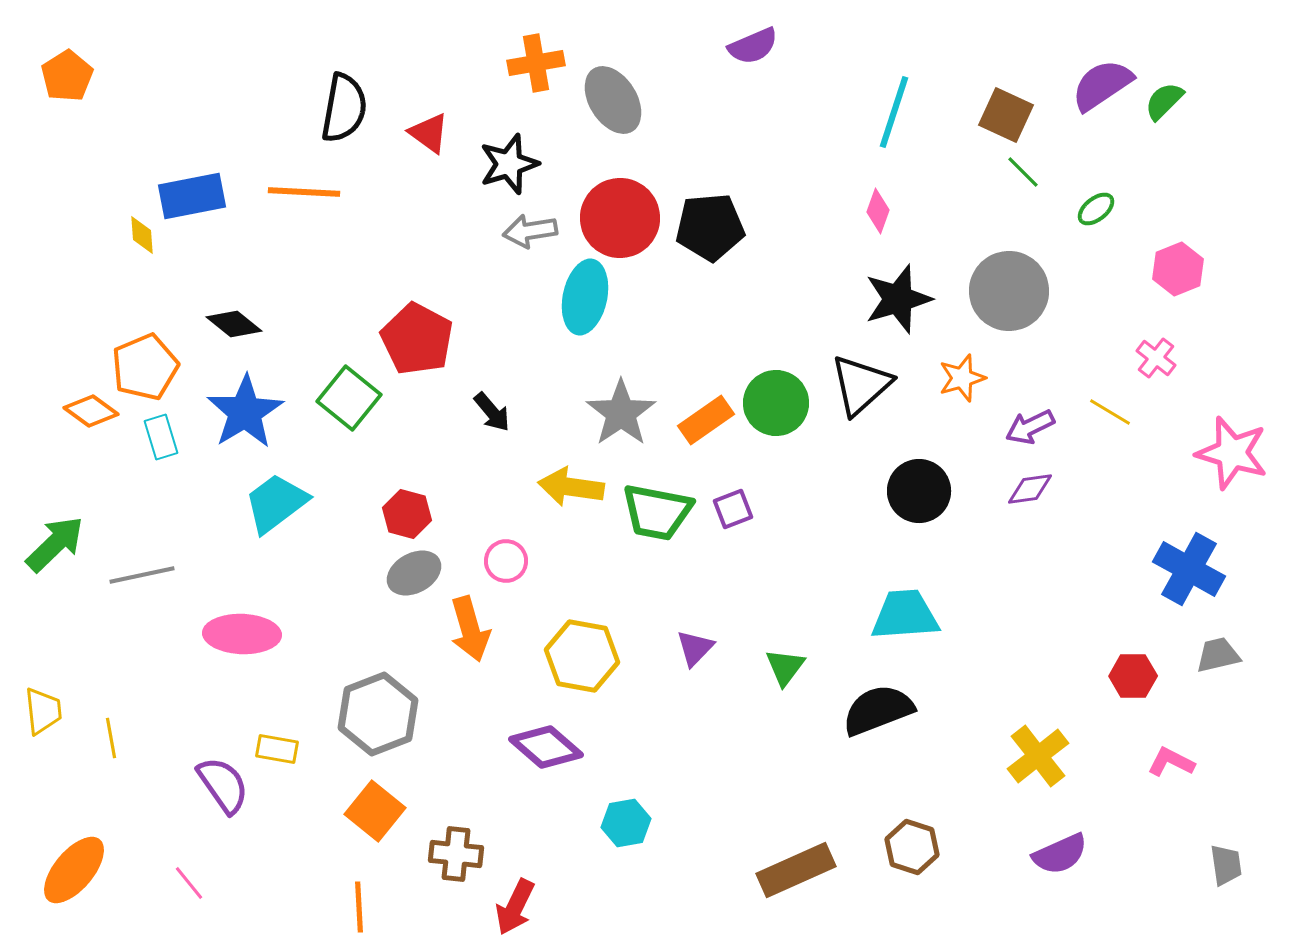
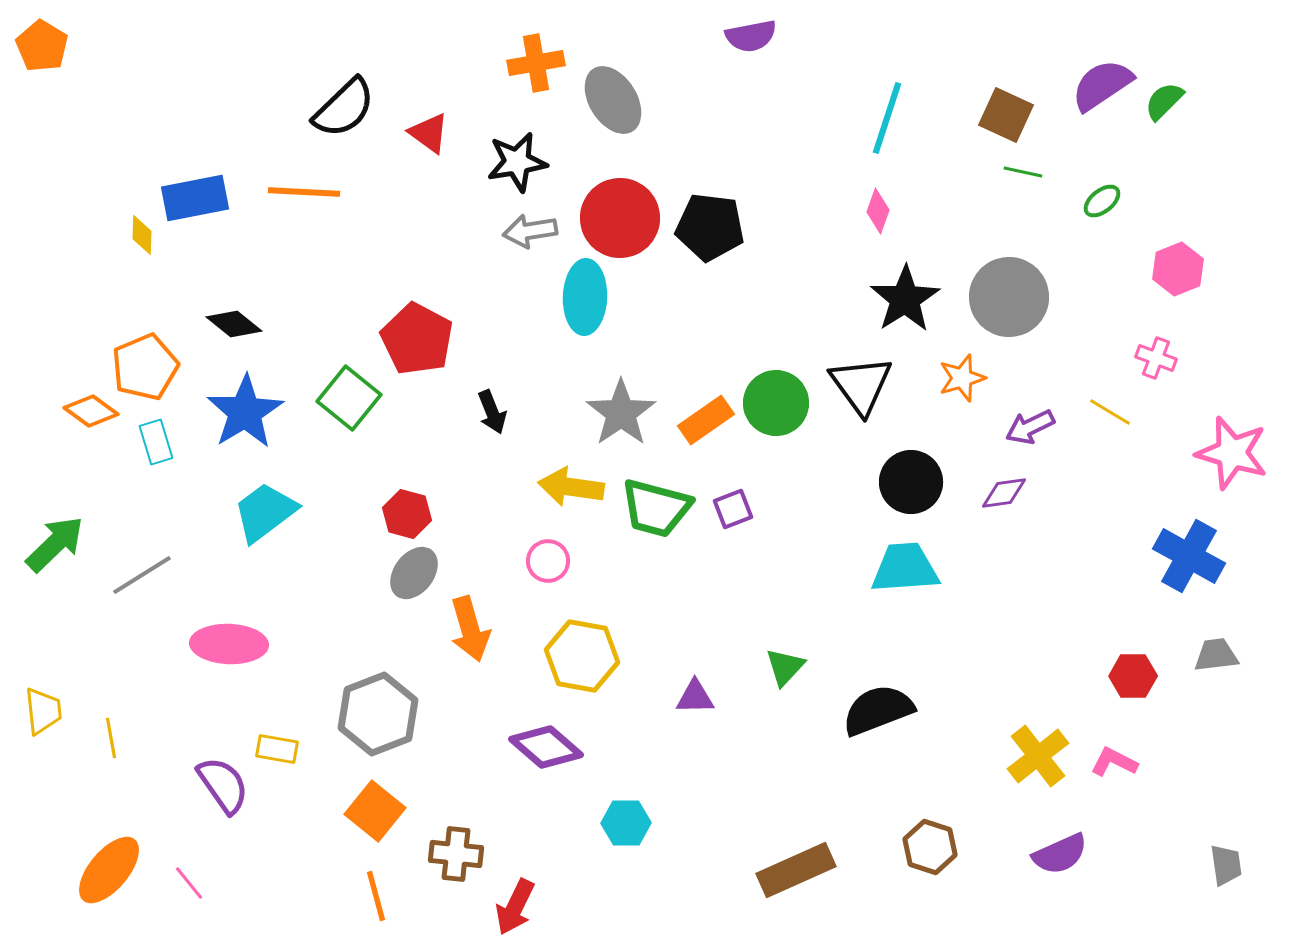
purple semicircle at (753, 46): moved 2 px left, 10 px up; rotated 12 degrees clockwise
orange pentagon at (67, 76): moved 25 px left, 30 px up; rotated 9 degrees counterclockwise
black semicircle at (344, 108): rotated 36 degrees clockwise
cyan line at (894, 112): moved 7 px left, 6 px down
black star at (509, 164): moved 8 px right, 2 px up; rotated 8 degrees clockwise
green line at (1023, 172): rotated 33 degrees counterclockwise
blue rectangle at (192, 196): moved 3 px right, 2 px down
green ellipse at (1096, 209): moved 6 px right, 8 px up
black pentagon at (710, 227): rotated 12 degrees clockwise
yellow diamond at (142, 235): rotated 6 degrees clockwise
gray circle at (1009, 291): moved 6 px down
cyan ellipse at (585, 297): rotated 10 degrees counterclockwise
black star at (898, 299): moved 7 px right; rotated 16 degrees counterclockwise
pink cross at (1156, 358): rotated 18 degrees counterclockwise
black triangle at (861, 385): rotated 24 degrees counterclockwise
black arrow at (492, 412): rotated 18 degrees clockwise
cyan rectangle at (161, 437): moved 5 px left, 5 px down
purple diamond at (1030, 489): moved 26 px left, 4 px down
black circle at (919, 491): moved 8 px left, 9 px up
cyan trapezoid at (276, 503): moved 11 px left, 9 px down
green trapezoid at (657, 512): moved 1 px left, 4 px up; rotated 4 degrees clockwise
pink circle at (506, 561): moved 42 px right
blue cross at (1189, 569): moved 13 px up
gray ellipse at (414, 573): rotated 24 degrees counterclockwise
gray line at (142, 575): rotated 20 degrees counterclockwise
cyan trapezoid at (905, 615): moved 47 px up
pink ellipse at (242, 634): moved 13 px left, 10 px down
purple triangle at (695, 648): moved 49 px down; rotated 45 degrees clockwise
gray trapezoid at (1218, 655): moved 2 px left; rotated 6 degrees clockwise
green triangle at (785, 667): rotated 6 degrees clockwise
pink L-shape at (1171, 762): moved 57 px left
cyan hexagon at (626, 823): rotated 9 degrees clockwise
brown hexagon at (912, 847): moved 18 px right
orange ellipse at (74, 870): moved 35 px right
orange line at (359, 907): moved 17 px right, 11 px up; rotated 12 degrees counterclockwise
